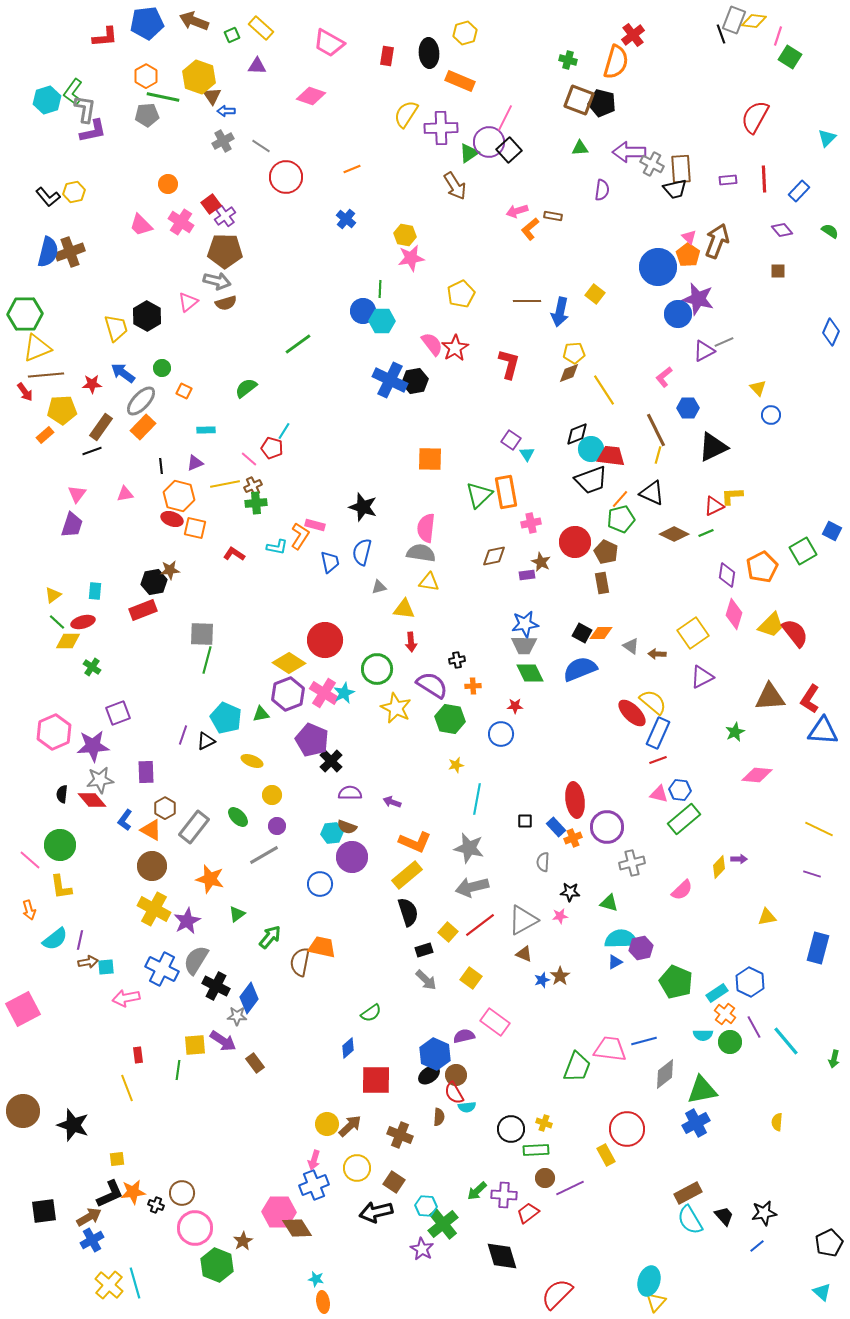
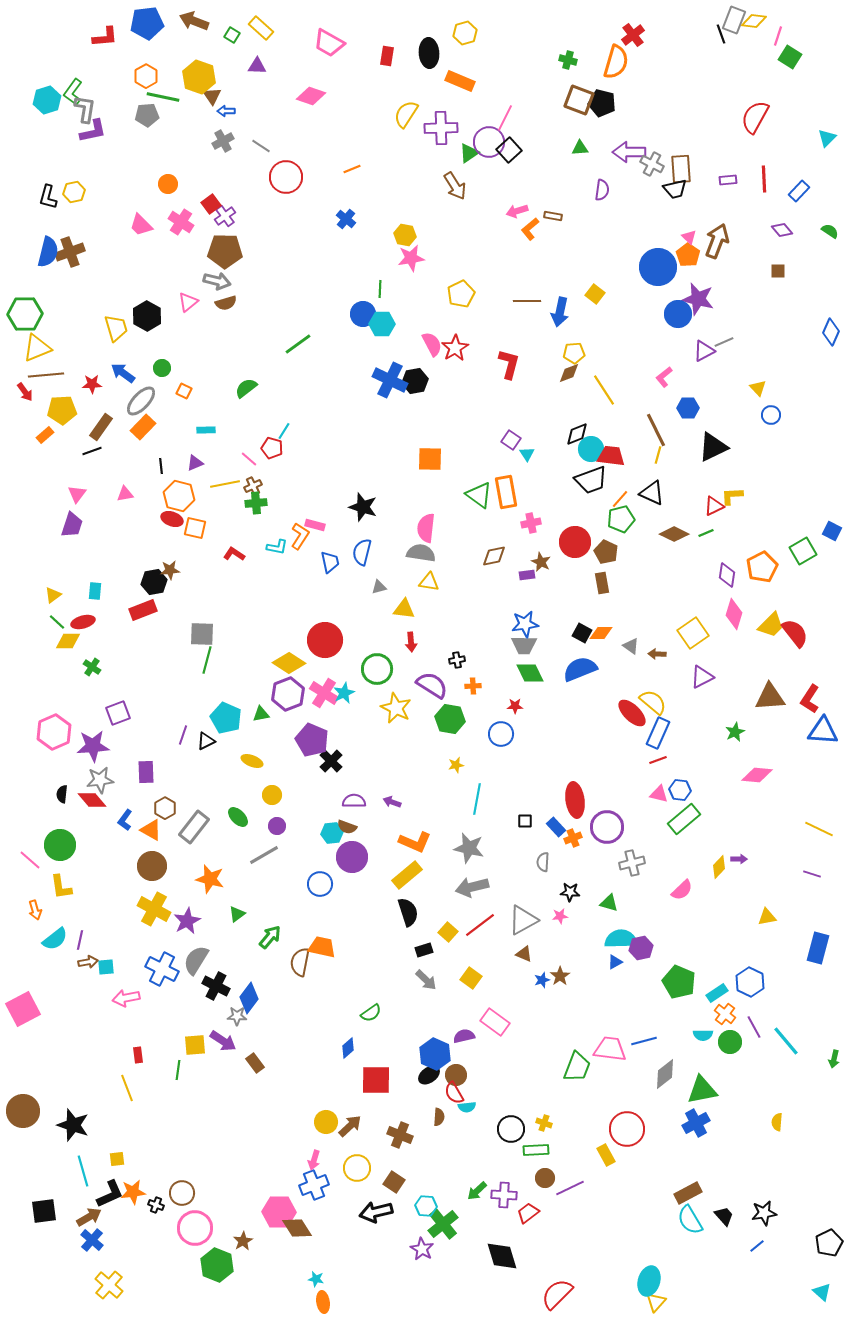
green square at (232, 35): rotated 35 degrees counterclockwise
black L-shape at (48, 197): rotated 55 degrees clockwise
blue circle at (363, 311): moved 3 px down
cyan hexagon at (382, 321): moved 3 px down
pink semicircle at (432, 344): rotated 10 degrees clockwise
green triangle at (479, 495): rotated 40 degrees counterclockwise
purple semicircle at (350, 793): moved 4 px right, 8 px down
orange arrow at (29, 910): moved 6 px right
green pentagon at (676, 982): moved 3 px right
yellow circle at (327, 1124): moved 1 px left, 2 px up
blue cross at (92, 1240): rotated 20 degrees counterclockwise
cyan line at (135, 1283): moved 52 px left, 112 px up
